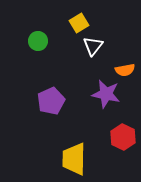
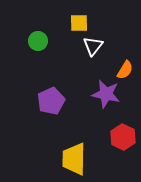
yellow square: rotated 30 degrees clockwise
orange semicircle: rotated 48 degrees counterclockwise
